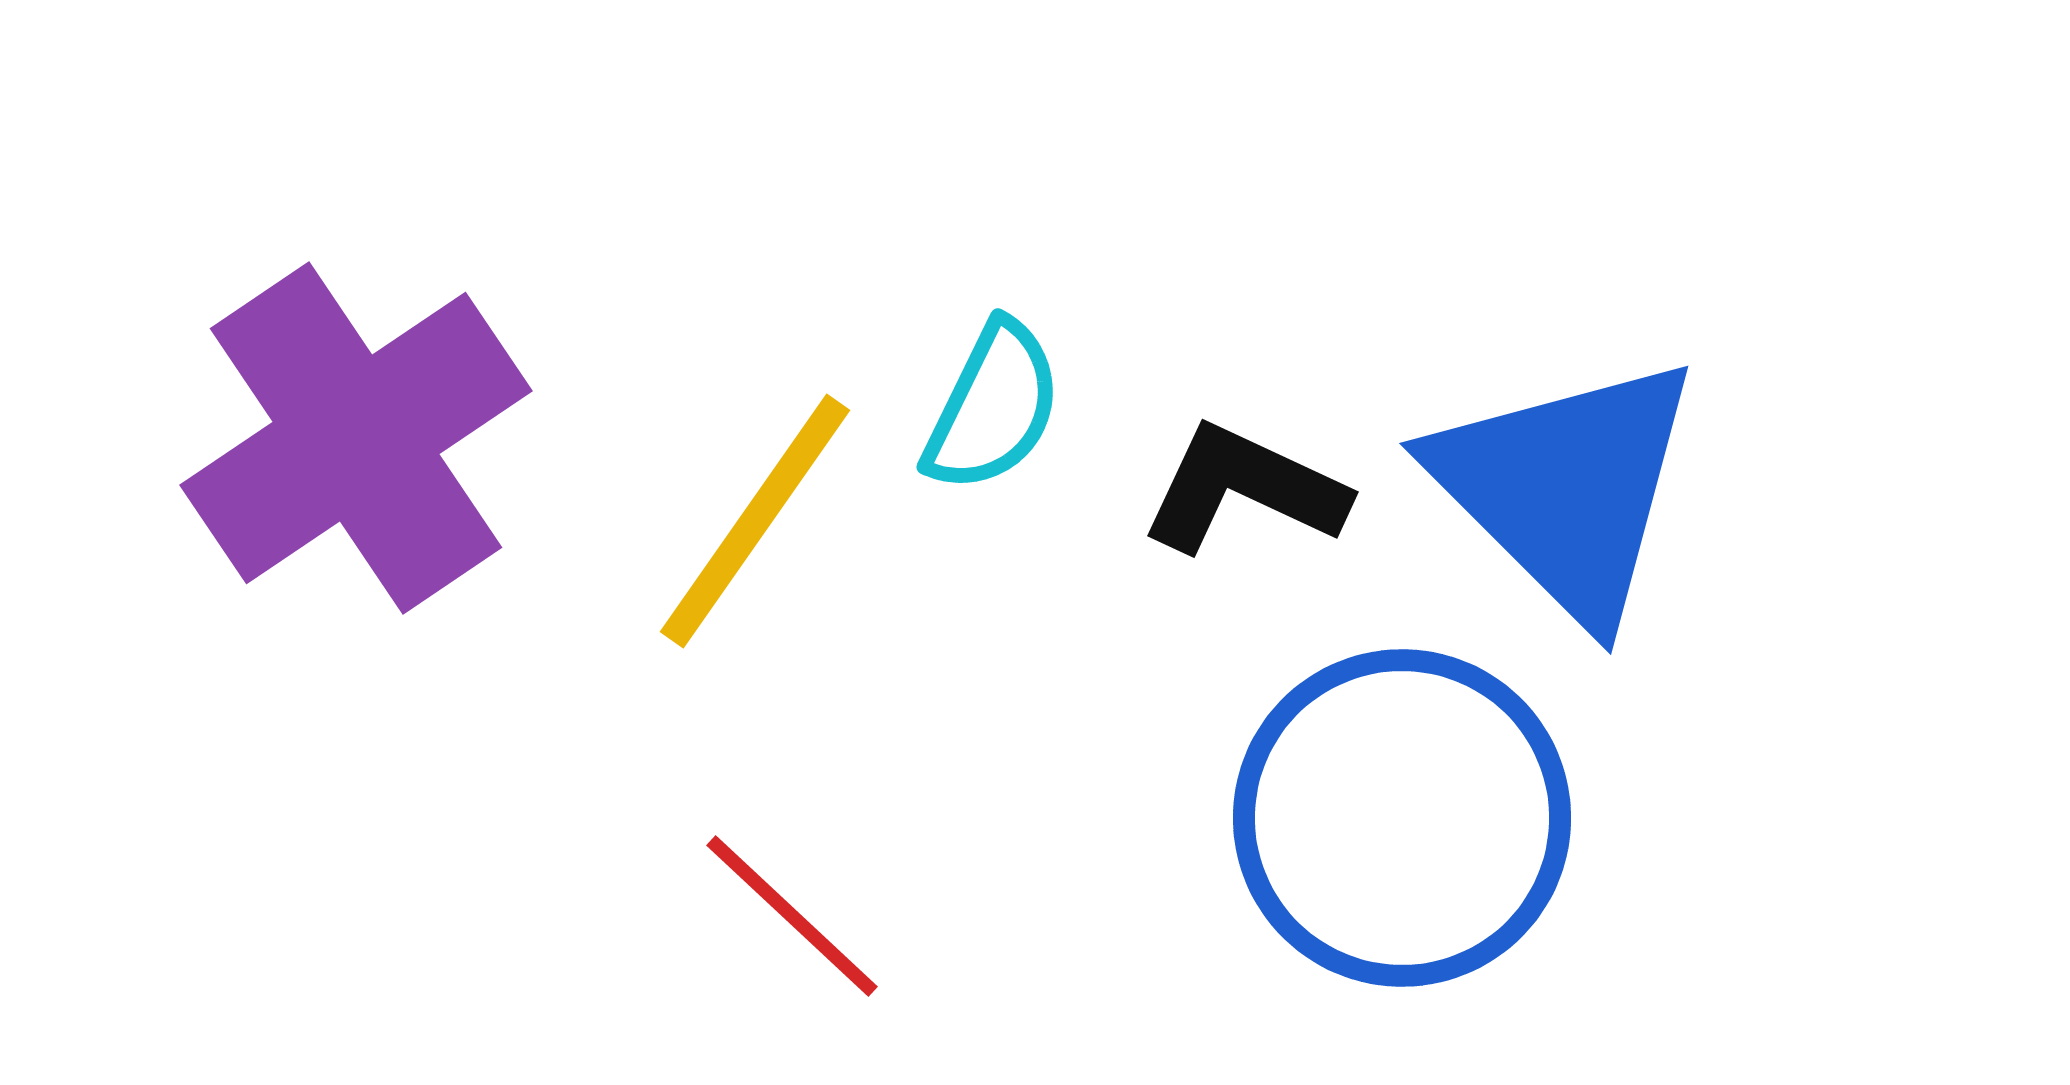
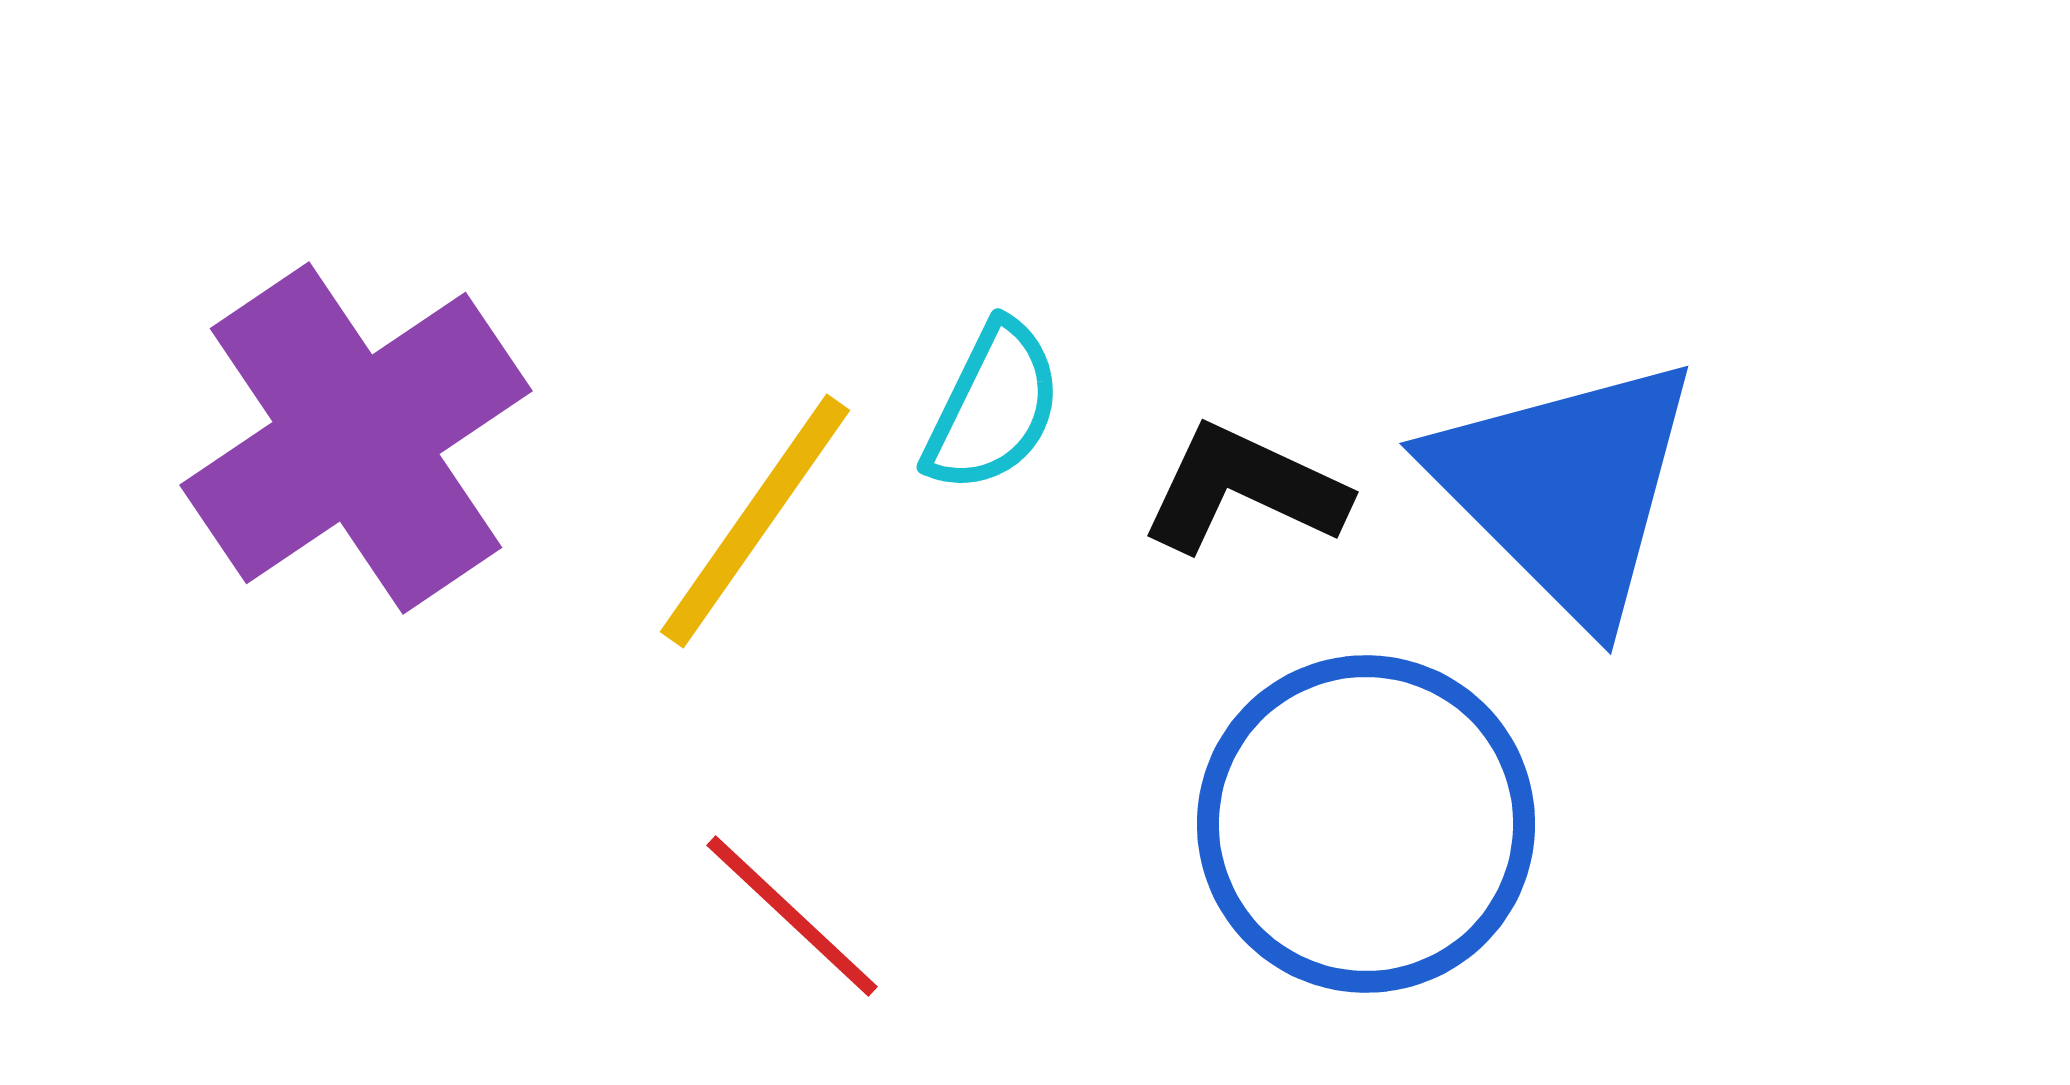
blue circle: moved 36 px left, 6 px down
